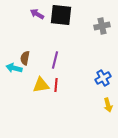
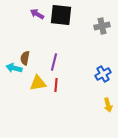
purple line: moved 1 px left, 2 px down
blue cross: moved 4 px up
yellow triangle: moved 3 px left, 2 px up
